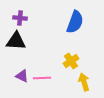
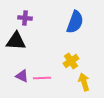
purple cross: moved 5 px right
